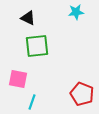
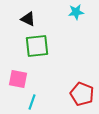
black triangle: moved 1 px down
